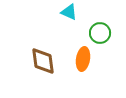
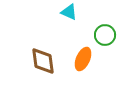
green circle: moved 5 px right, 2 px down
orange ellipse: rotated 15 degrees clockwise
